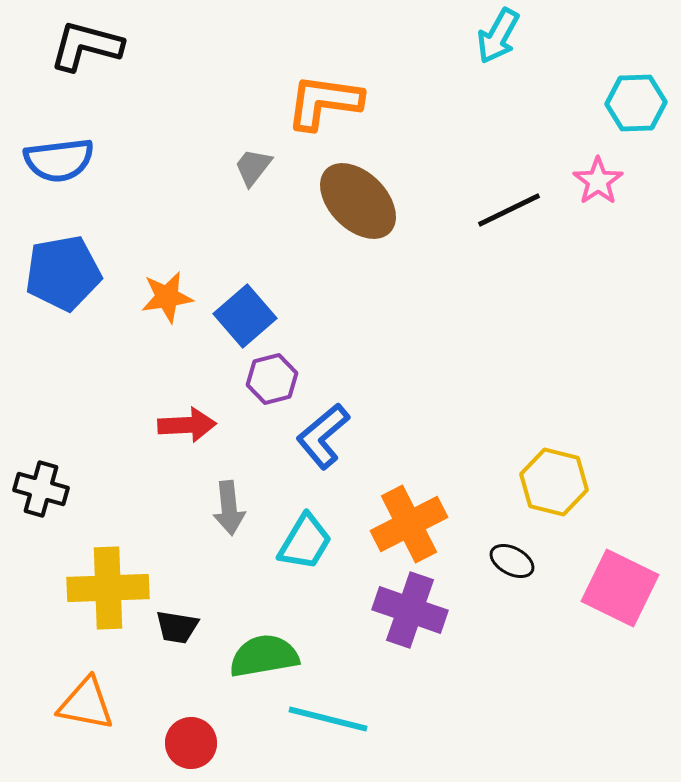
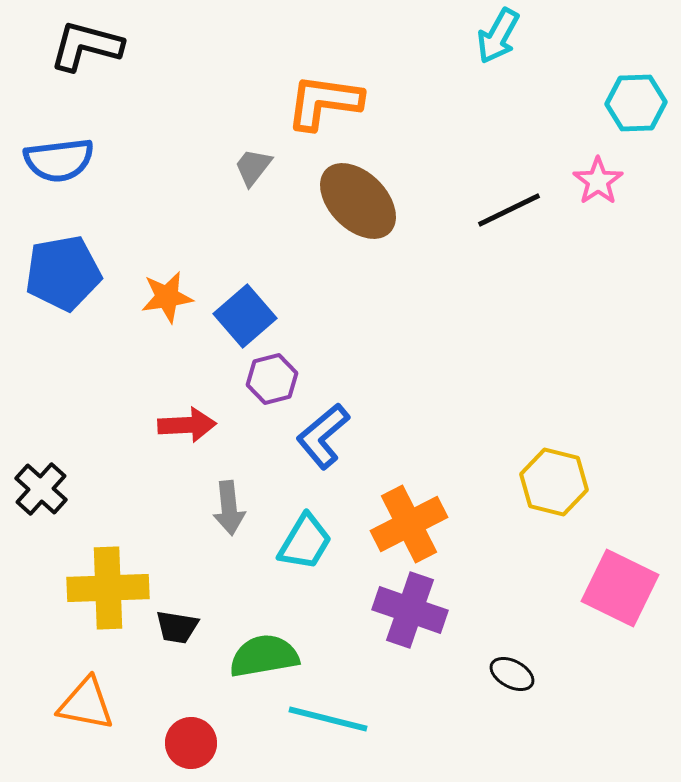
black cross: rotated 26 degrees clockwise
black ellipse: moved 113 px down
